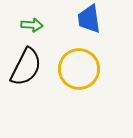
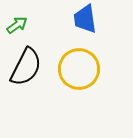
blue trapezoid: moved 4 px left
green arrow: moved 15 px left; rotated 40 degrees counterclockwise
